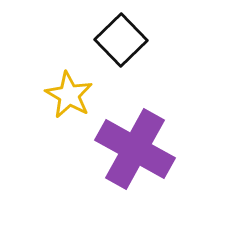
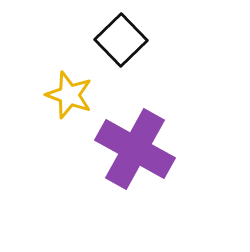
yellow star: rotated 9 degrees counterclockwise
